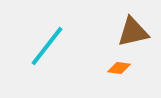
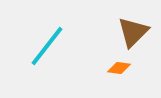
brown triangle: rotated 32 degrees counterclockwise
